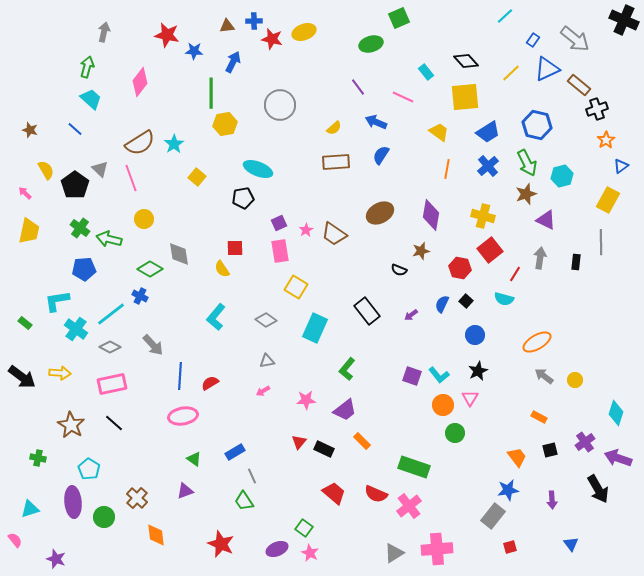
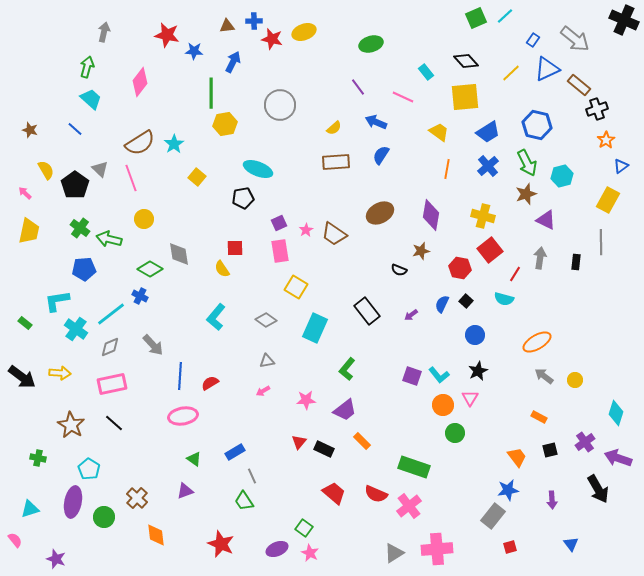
green square at (399, 18): moved 77 px right
gray diamond at (110, 347): rotated 50 degrees counterclockwise
purple ellipse at (73, 502): rotated 16 degrees clockwise
